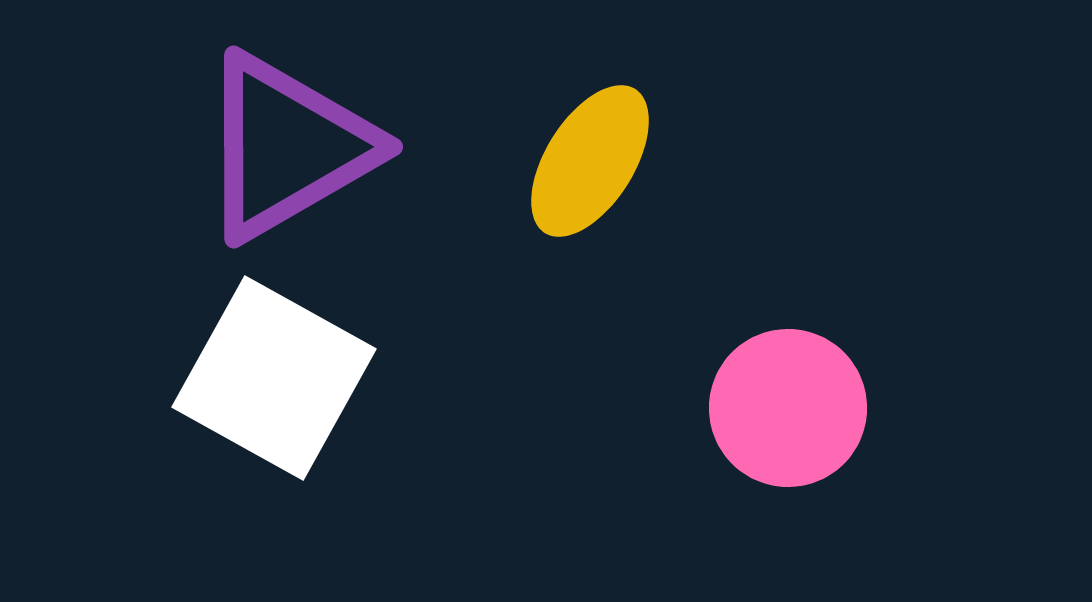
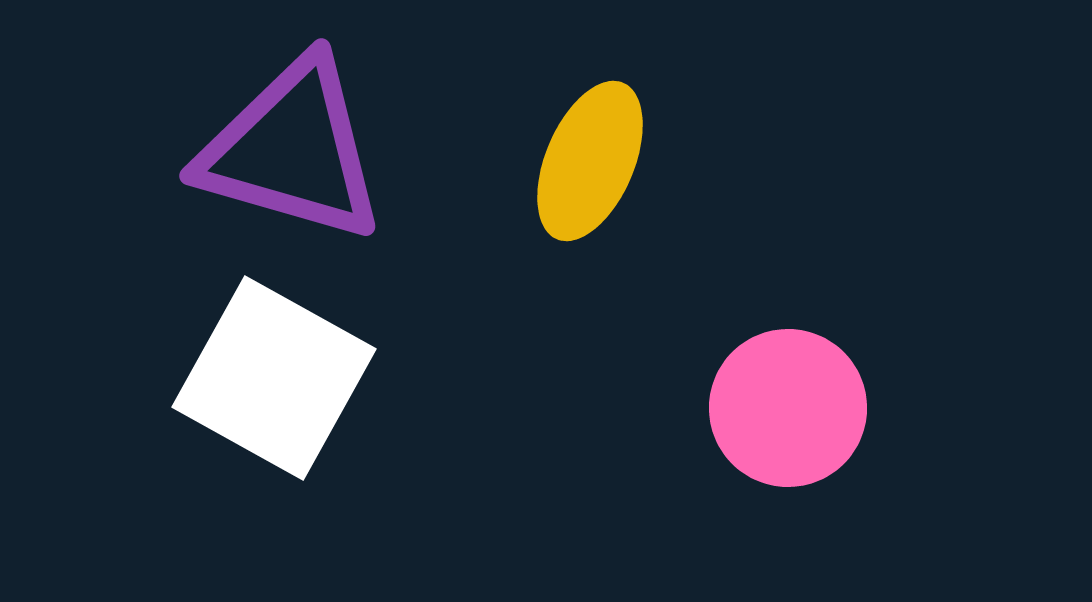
purple triangle: moved 5 px right, 3 px down; rotated 46 degrees clockwise
yellow ellipse: rotated 9 degrees counterclockwise
